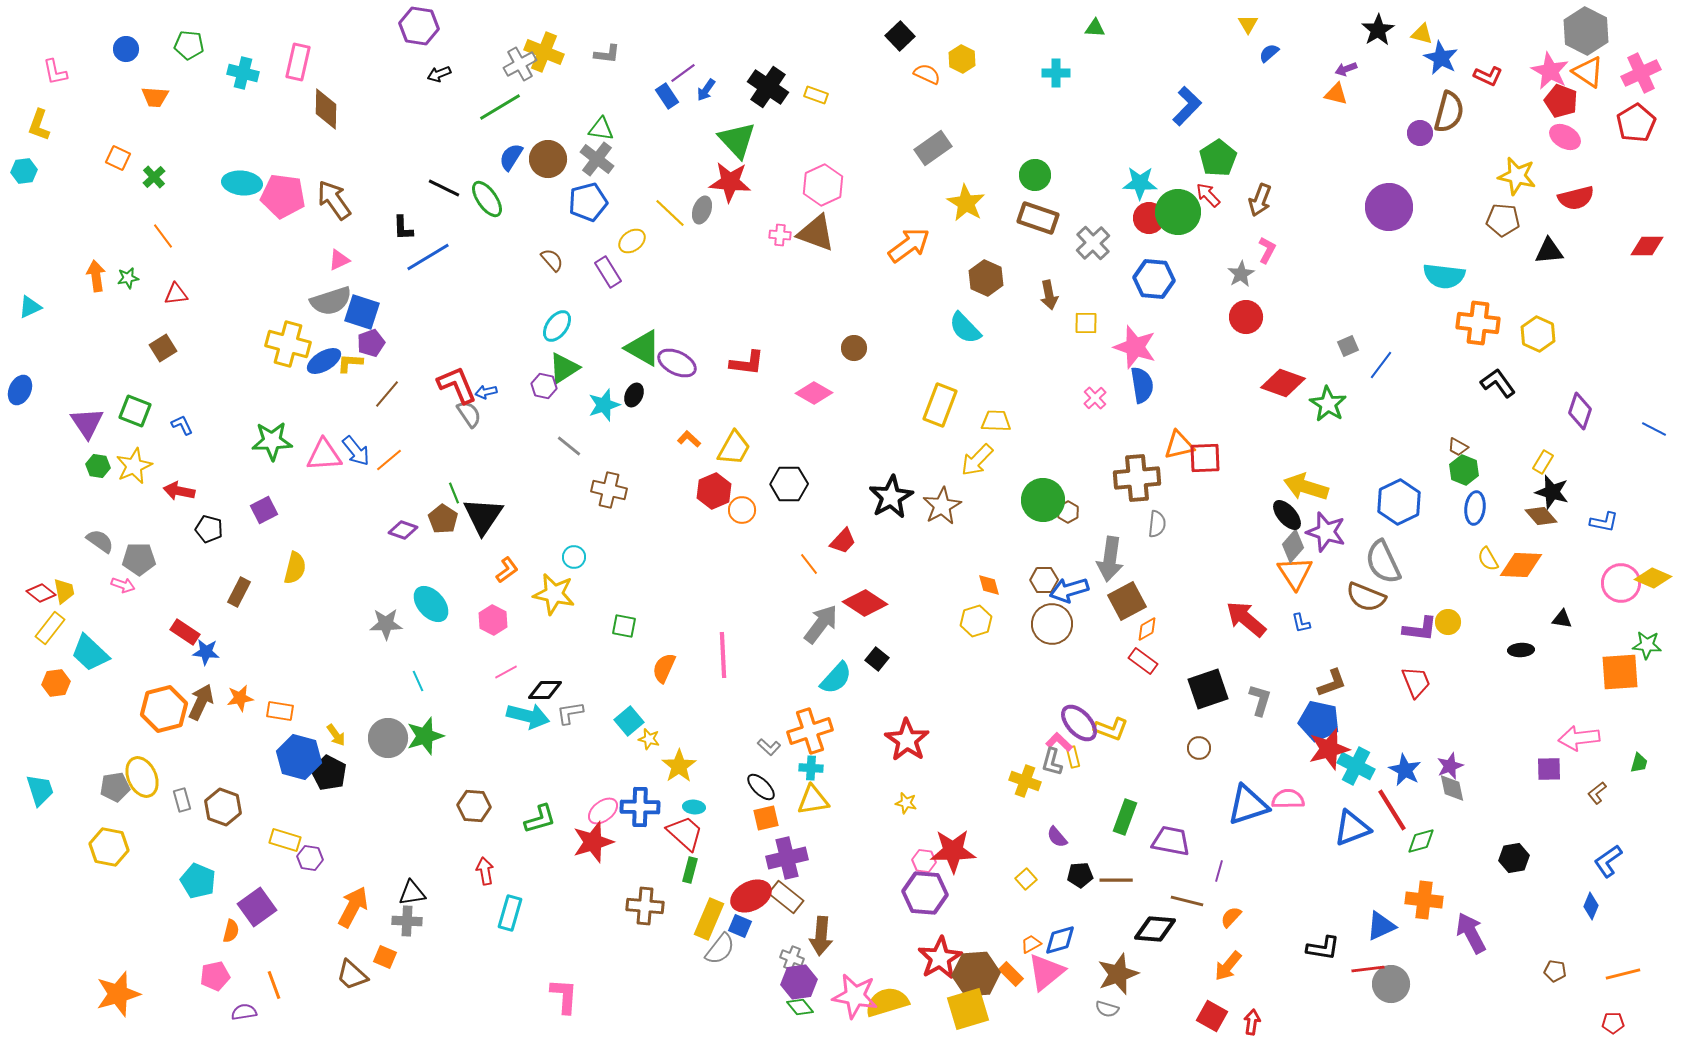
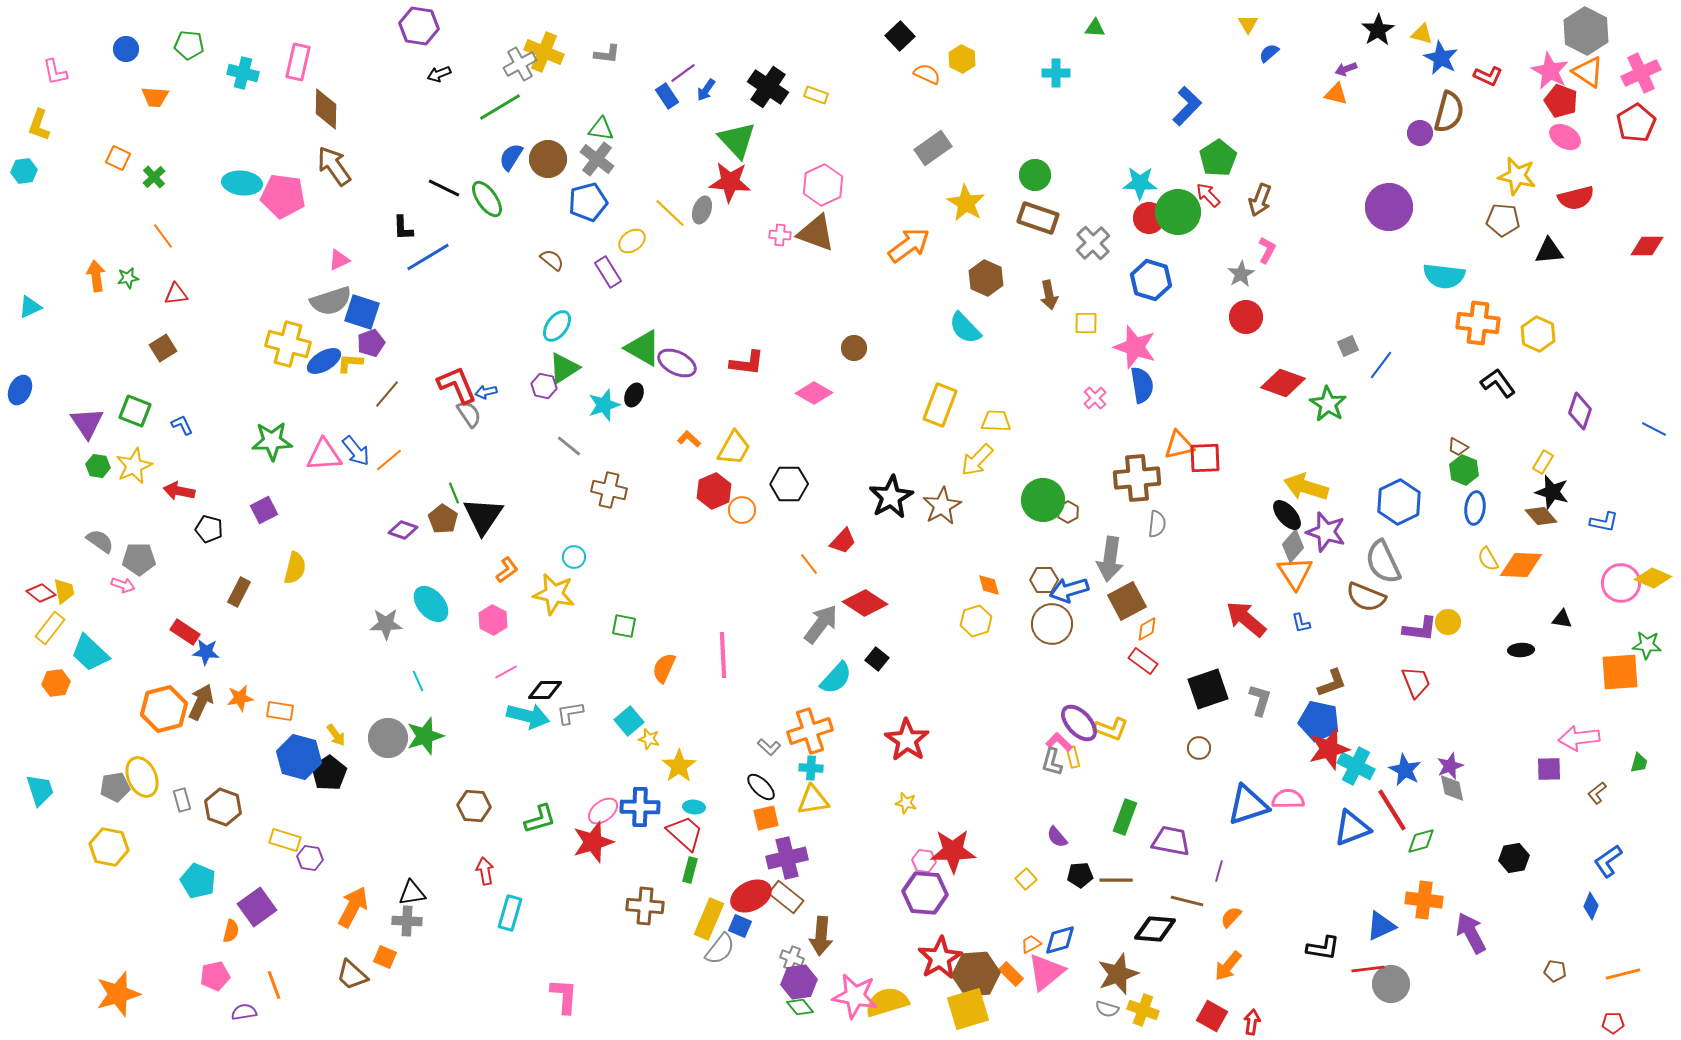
brown arrow at (334, 200): moved 34 px up
brown semicircle at (552, 260): rotated 10 degrees counterclockwise
blue hexagon at (1154, 279): moved 3 px left, 1 px down; rotated 12 degrees clockwise
black pentagon at (329, 773): rotated 12 degrees clockwise
yellow cross at (1025, 781): moved 118 px right, 229 px down
